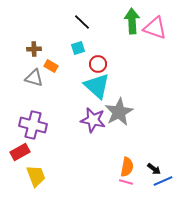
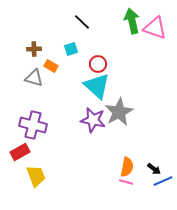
green arrow: rotated 10 degrees counterclockwise
cyan square: moved 7 px left, 1 px down
